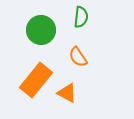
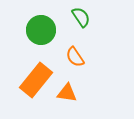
green semicircle: rotated 40 degrees counterclockwise
orange semicircle: moved 3 px left
orange triangle: rotated 20 degrees counterclockwise
